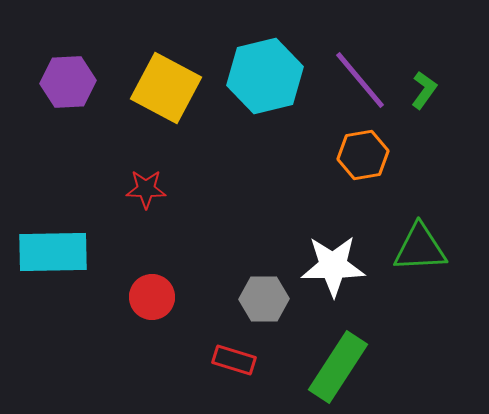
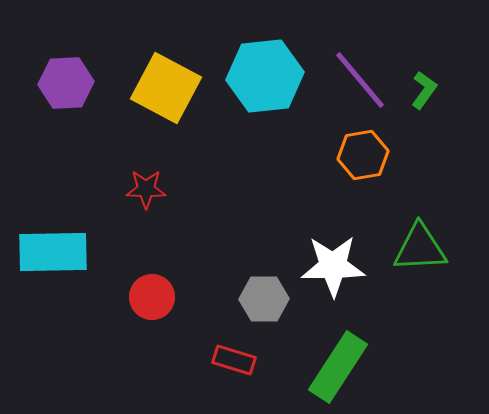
cyan hexagon: rotated 8 degrees clockwise
purple hexagon: moved 2 px left, 1 px down
